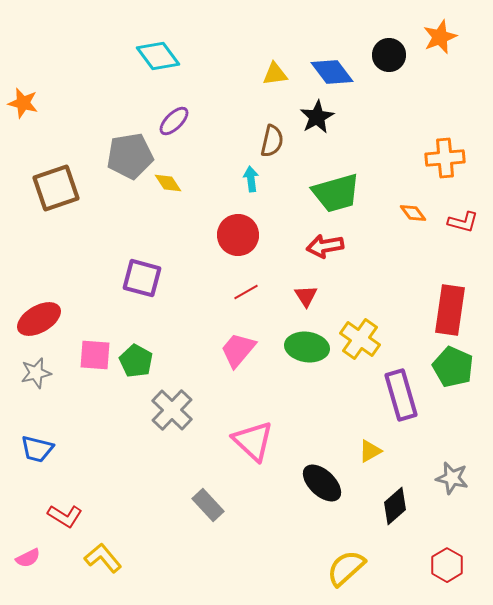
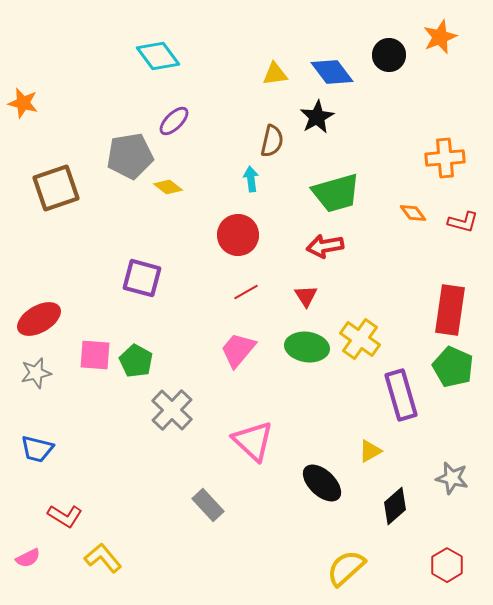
yellow diamond at (168, 183): moved 4 px down; rotated 20 degrees counterclockwise
